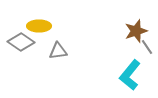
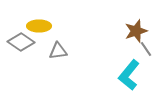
gray line: moved 1 px left, 2 px down
cyan L-shape: moved 1 px left
